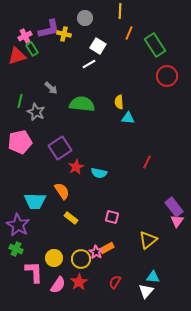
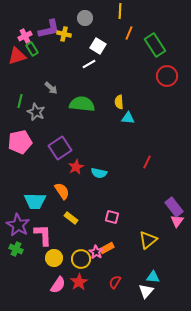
pink L-shape at (34, 272): moved 9 px right, 37 px up
